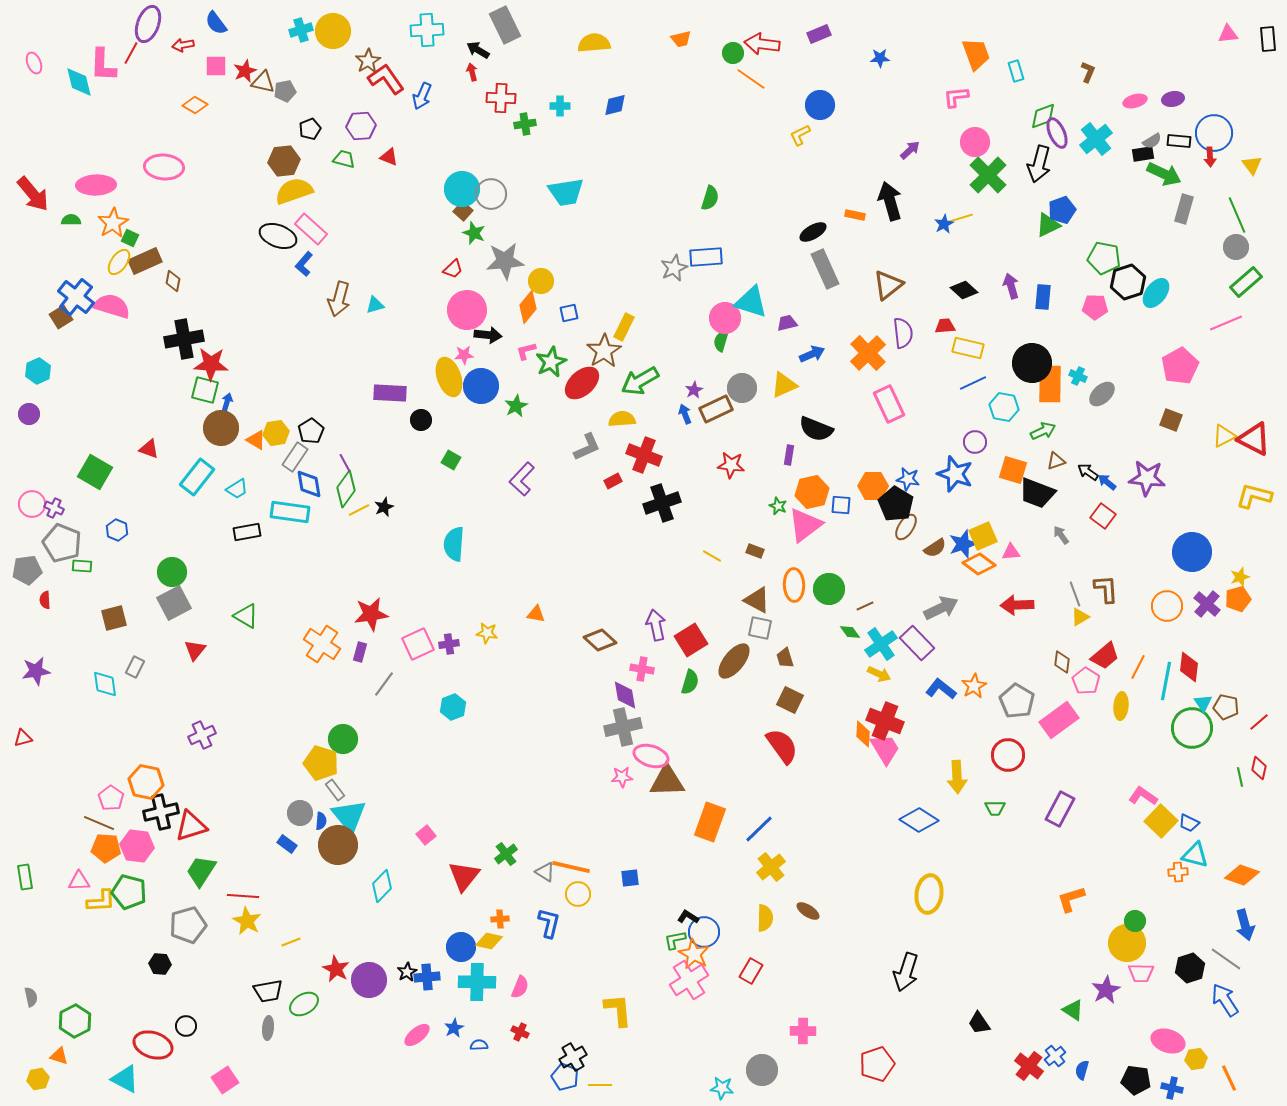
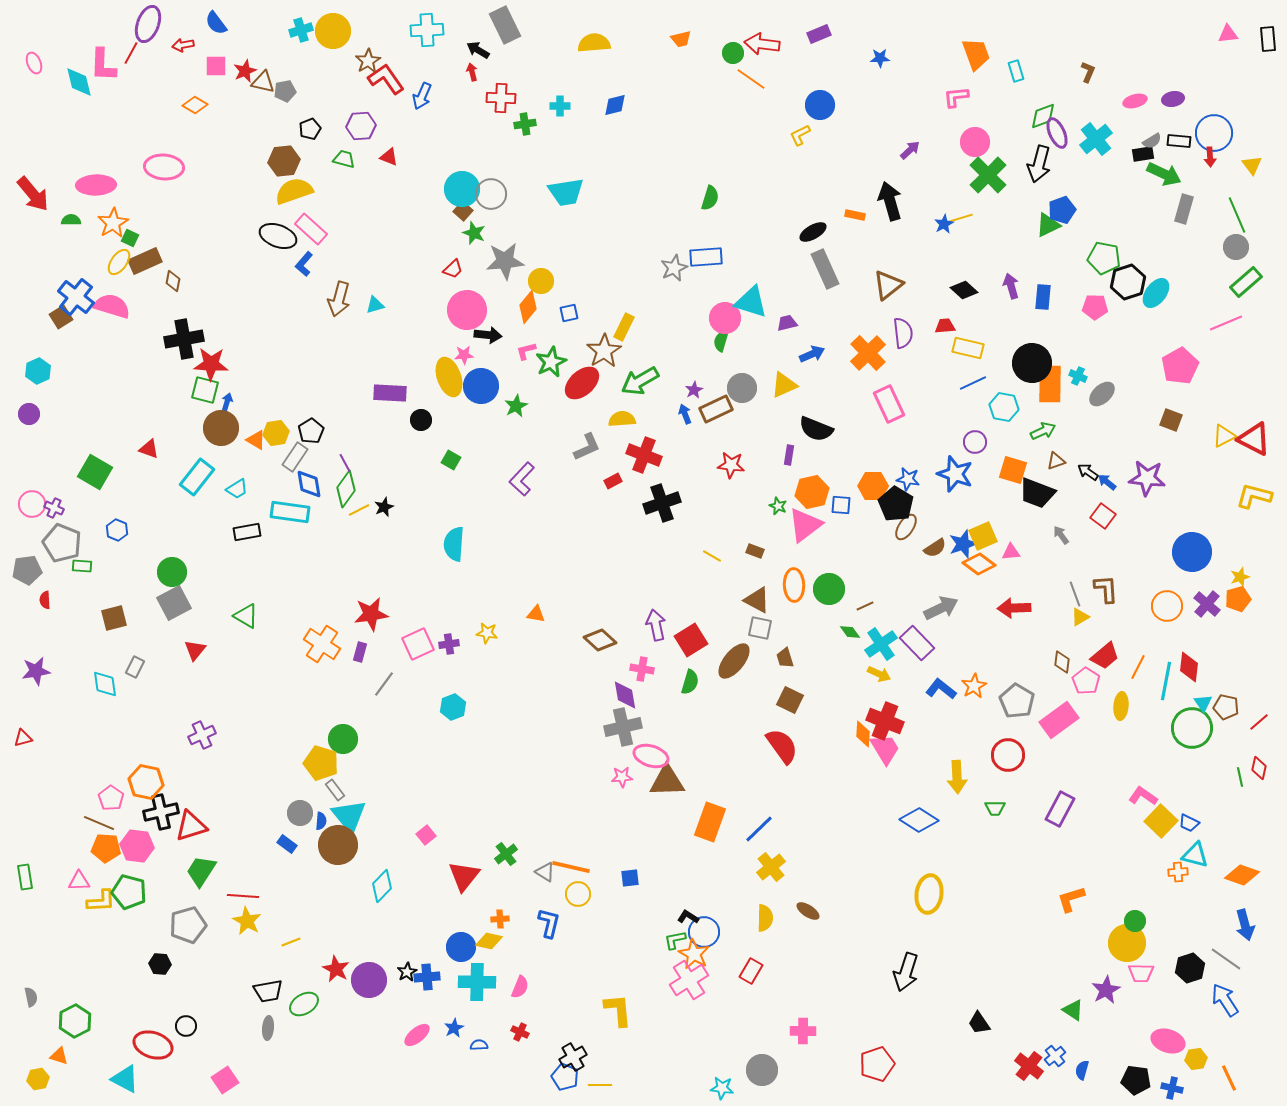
red arrow at (1017, 605): moved 3 px left, 3 px down
